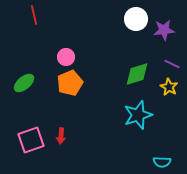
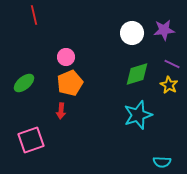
white circle: moved 4 px left, 14 px down
yellow star: moved 2 px up
red arrow: moved 25 px up
